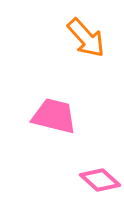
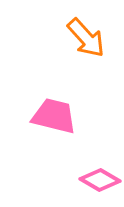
pink diamond: rotated 12 degrees counterclockwise
